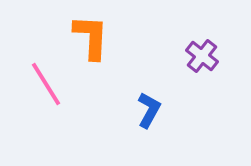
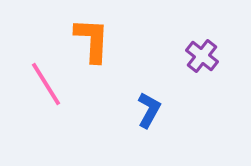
orange L-shape: moved 1 px right, 3 px down
